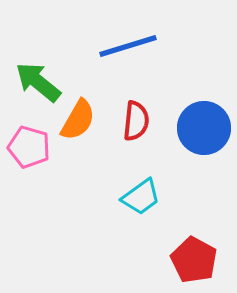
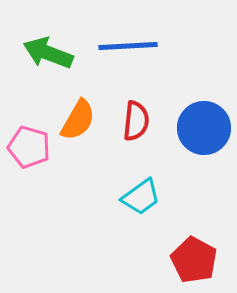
blue line: rotated 14 degrees clockwise
green arrow: moved 10 px right, 29 px up; rotated 18 degrees counterclockwise
